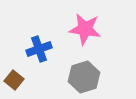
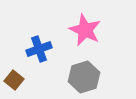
pink star: moved 1 px down; rotated 16 degrees clockwise
